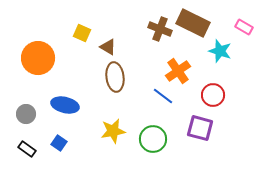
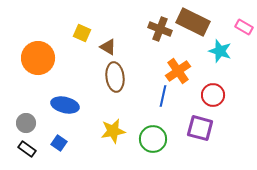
brown rectangle: moved 1 px up
blue line: rotated 65 degrees clockwise
gray circle: moved 9 px down
